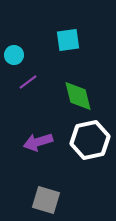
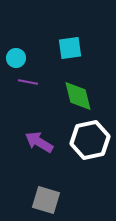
cyan square: moved 2 px right, 8 px down
cyan circle: moved 2 px right, 3 px down
purple line: rotated 48 degrees clockwise
purple arrow: moved 1 px right; rotated 48 degrees clockwise
